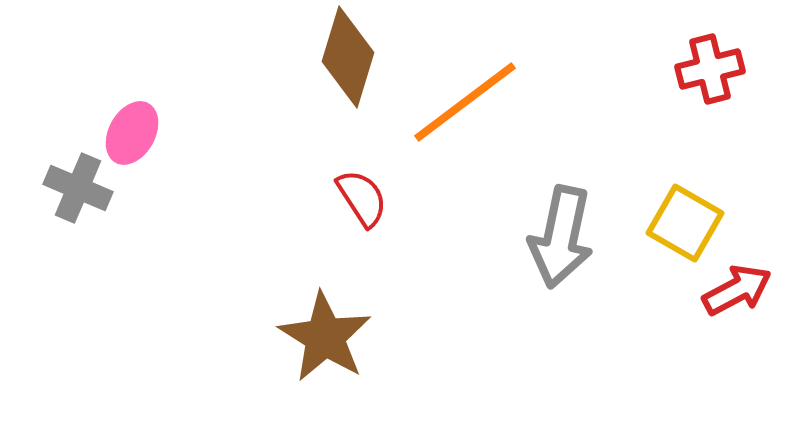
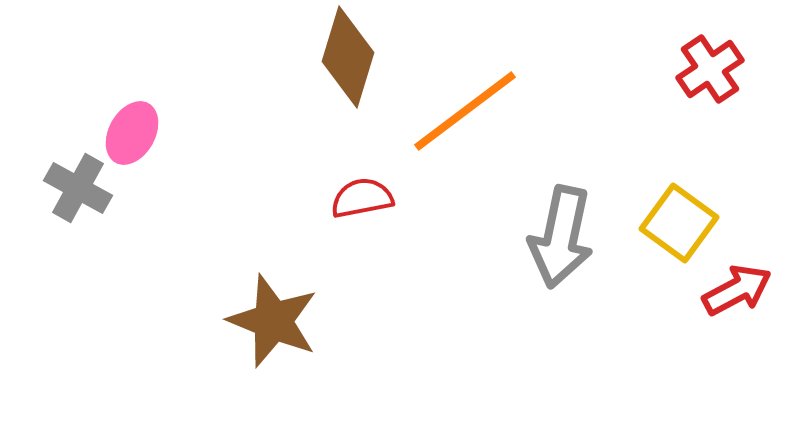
red cross: rotated 20 degrees counterclockwise
orange line: moved 9 px down
gray cross: rotated 6 degrees clockwise
red semicircle: rotated 68 degrees counterclockwise
yellow square: moved 6 px left; rotated 6 degrees clockwise
brown star: moved 52 px left, 16 px up; rotated 10 degrees counterclockwise
